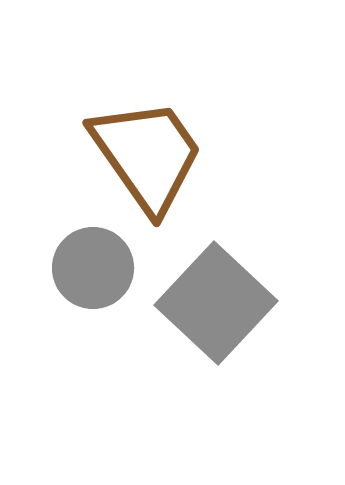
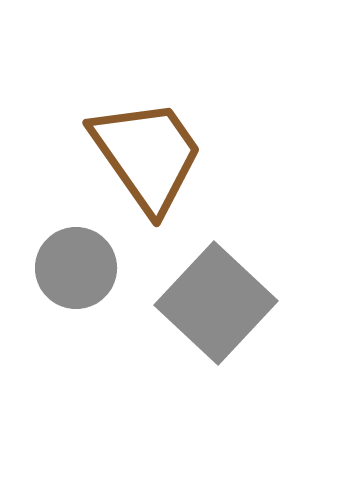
gray circle: moved 17 px left
